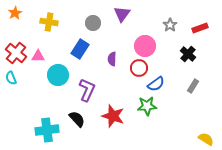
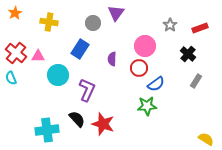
purple triangle: moved 6 px left, 1 px up
gray rectangle: moved 3 px right, 5 px up
red star: moved 10 px left, 8 px down
